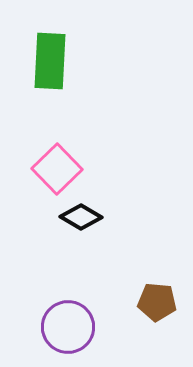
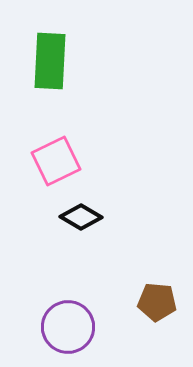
pink square: moved 1 px left, 8 px up; rotated 18 degrees clockwise
